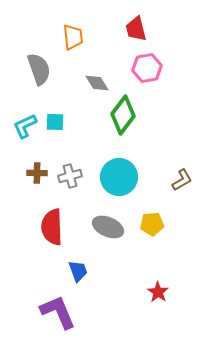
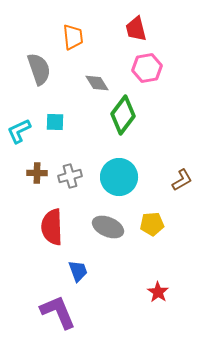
cyan L-shape: moved 6 px left, 5 px down
